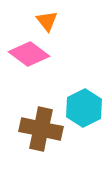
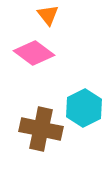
orange triangle: moved 1 px right, 6 px up
pink diamond: moved 5 px right, 1 px up
